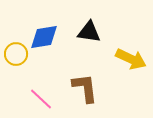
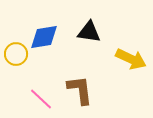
brown L-shape: moved 5 px left, 2 px down
